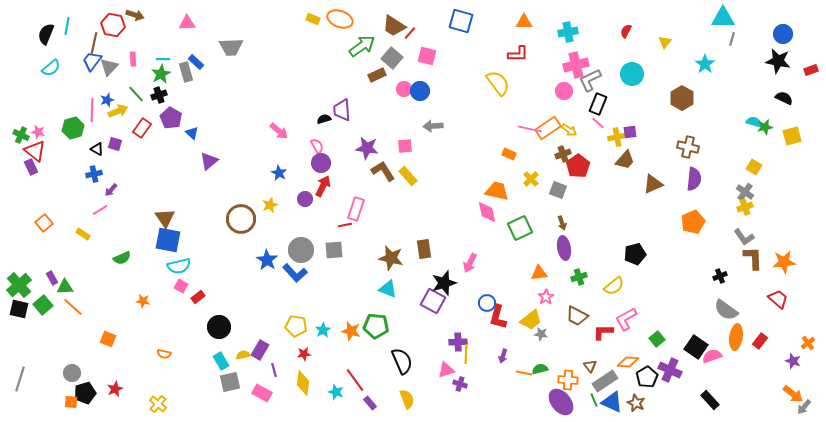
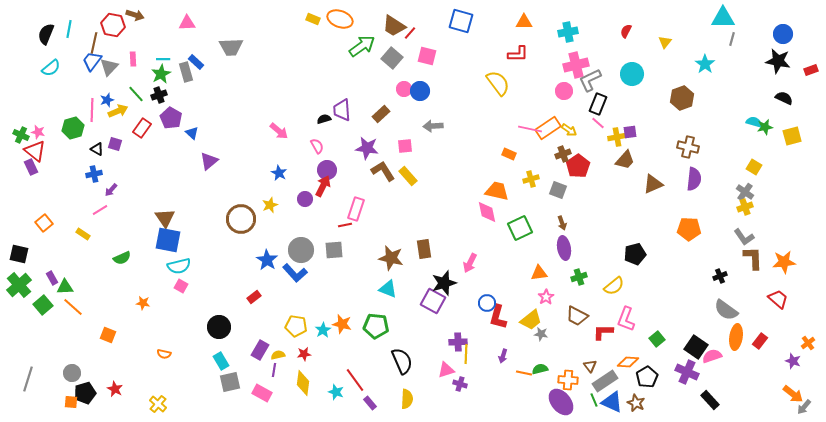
cyan line at (67, 26): moved 2 px right, 3 px down
brown rectangle at (377, 75): moved 4 px right, 39 px down; rotated 18 degrees counterclockwise
brown hexagon at (682, 98): rotated 10 degrees clockwise
purple circle at (321, 163): moved 6 px right, 7 px down
yellow cross at (531, 179): rotated 28 degrees clockwise
orange pentagon at (693, 222): moved 4 px left, 7 px down; rotated 25 degrees clockwise
red rectangle at (198, 297): moved 56 px right
orange star at (143, 301): moved 2 px down
black square at (19, 309): moved 55 px up
pink L-shape at (626, 319): rotated 40 degrees counterclockwise
orange star at (351, 331): moved 9 px left, 7 px up
orange square at (108, 339): moved 4 px up
yellow semicircle at (243, 355): moved 35 px right
purple line at (274, 370): rotated 24 degrees clockwise
purple cross at (670, 370): moved 17 px right, 2 px down
gray line at (20, 379): moved 8 px right
red star at (115, 389): rotated 21 degrees counterclockwise
yellow semicircle at (407, 399): rotated 24 degrees clockwise
